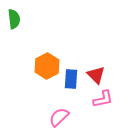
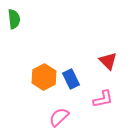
orange hexagon: moved 3 px left, 11 px down
red triangle: moved 12 px right, 14 px up
blue rectangle: rotated 30 degrees counterclockwise
